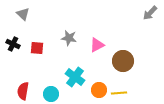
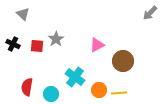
gray star: moved 13 px left, 1 px down; rotated 28 degrees clockwise
red square: moved 2 px up
red semicircle: moved 4 px right, 4 px up
